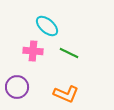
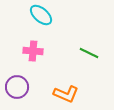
cyan ellipse: moved 6 px left, 11 px up
green line: moved 20 px right
